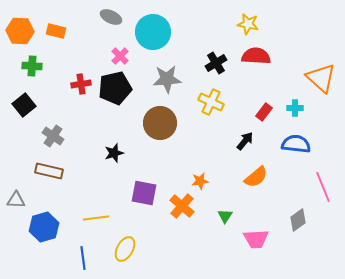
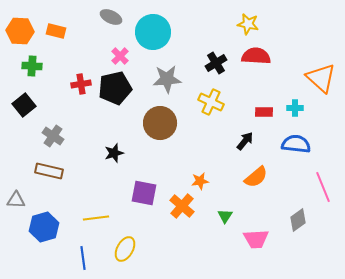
red rectangle: rotated 54 degrees clockwise
